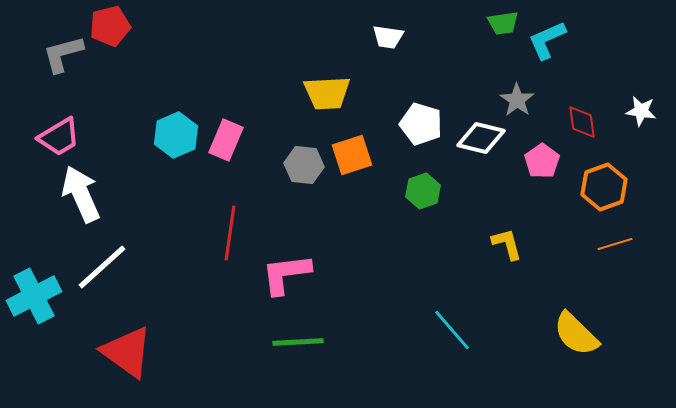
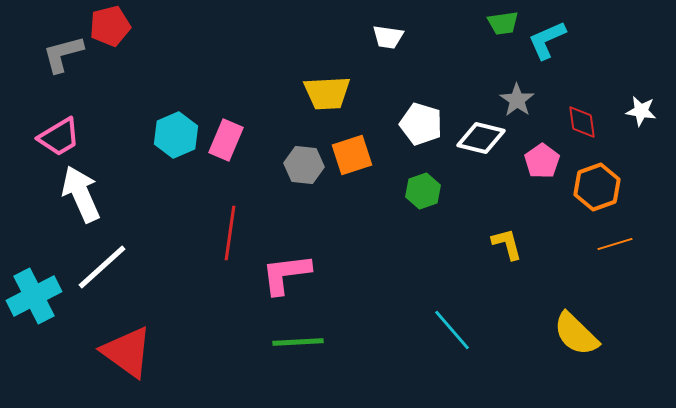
orange hexagon: moved 7 px left
